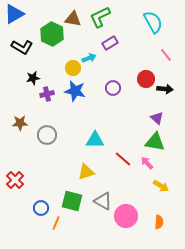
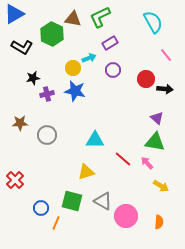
purple circle: moved 18 px up
